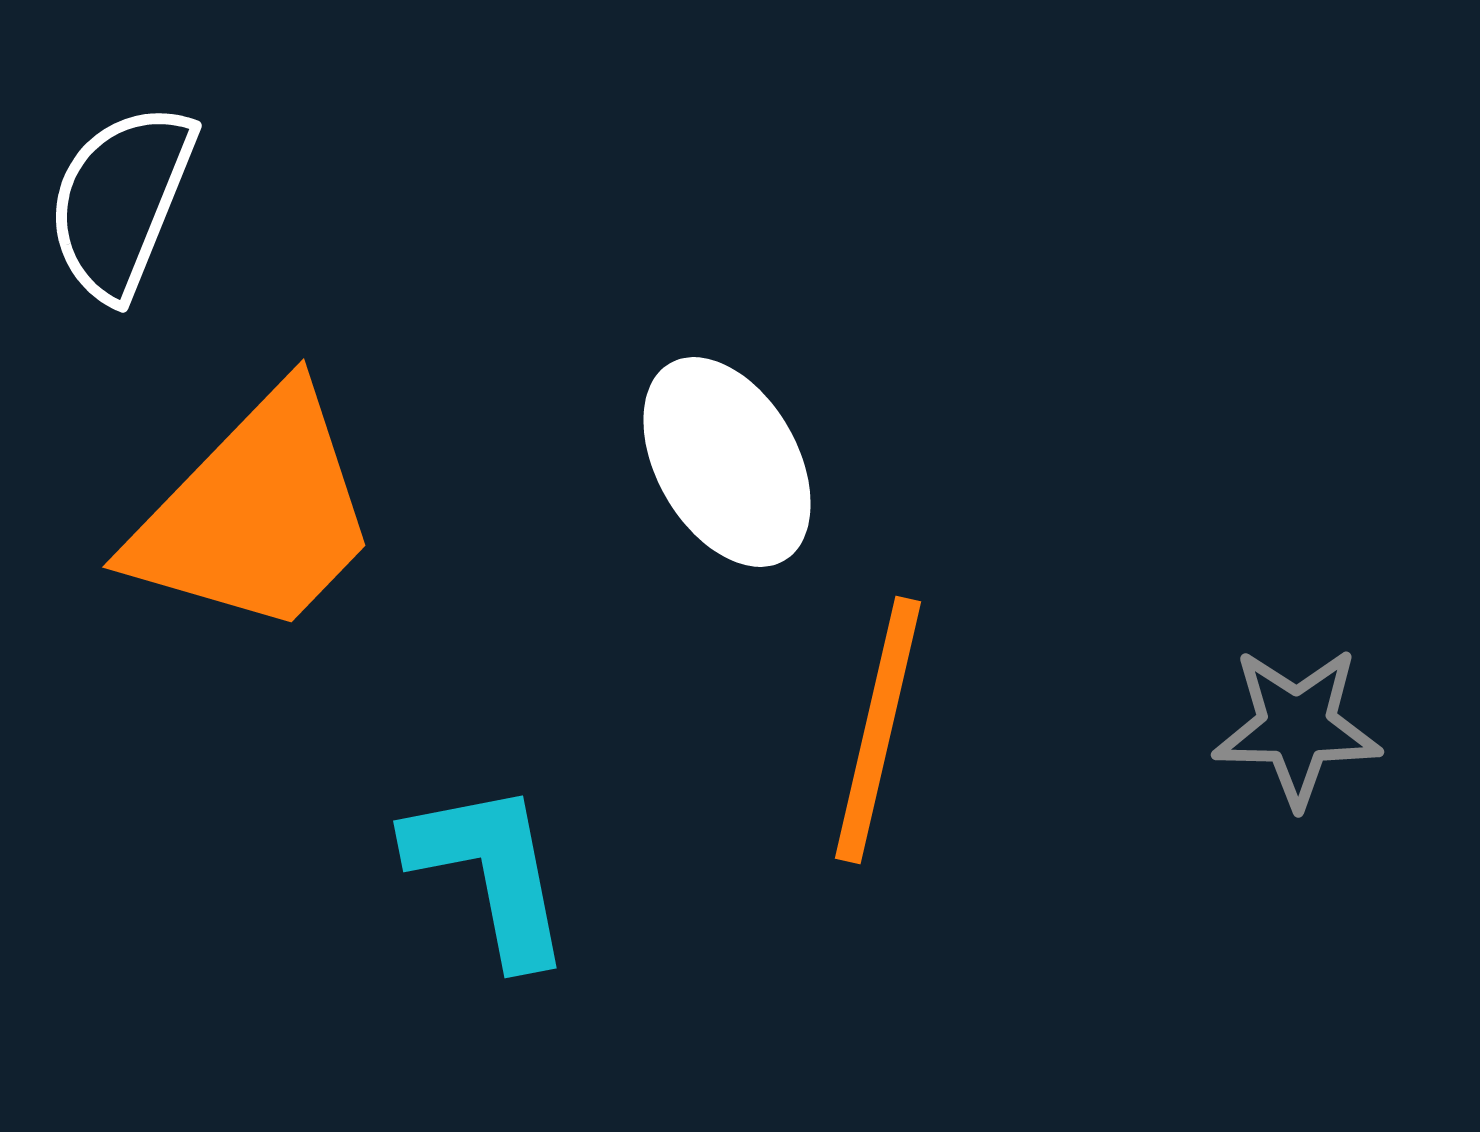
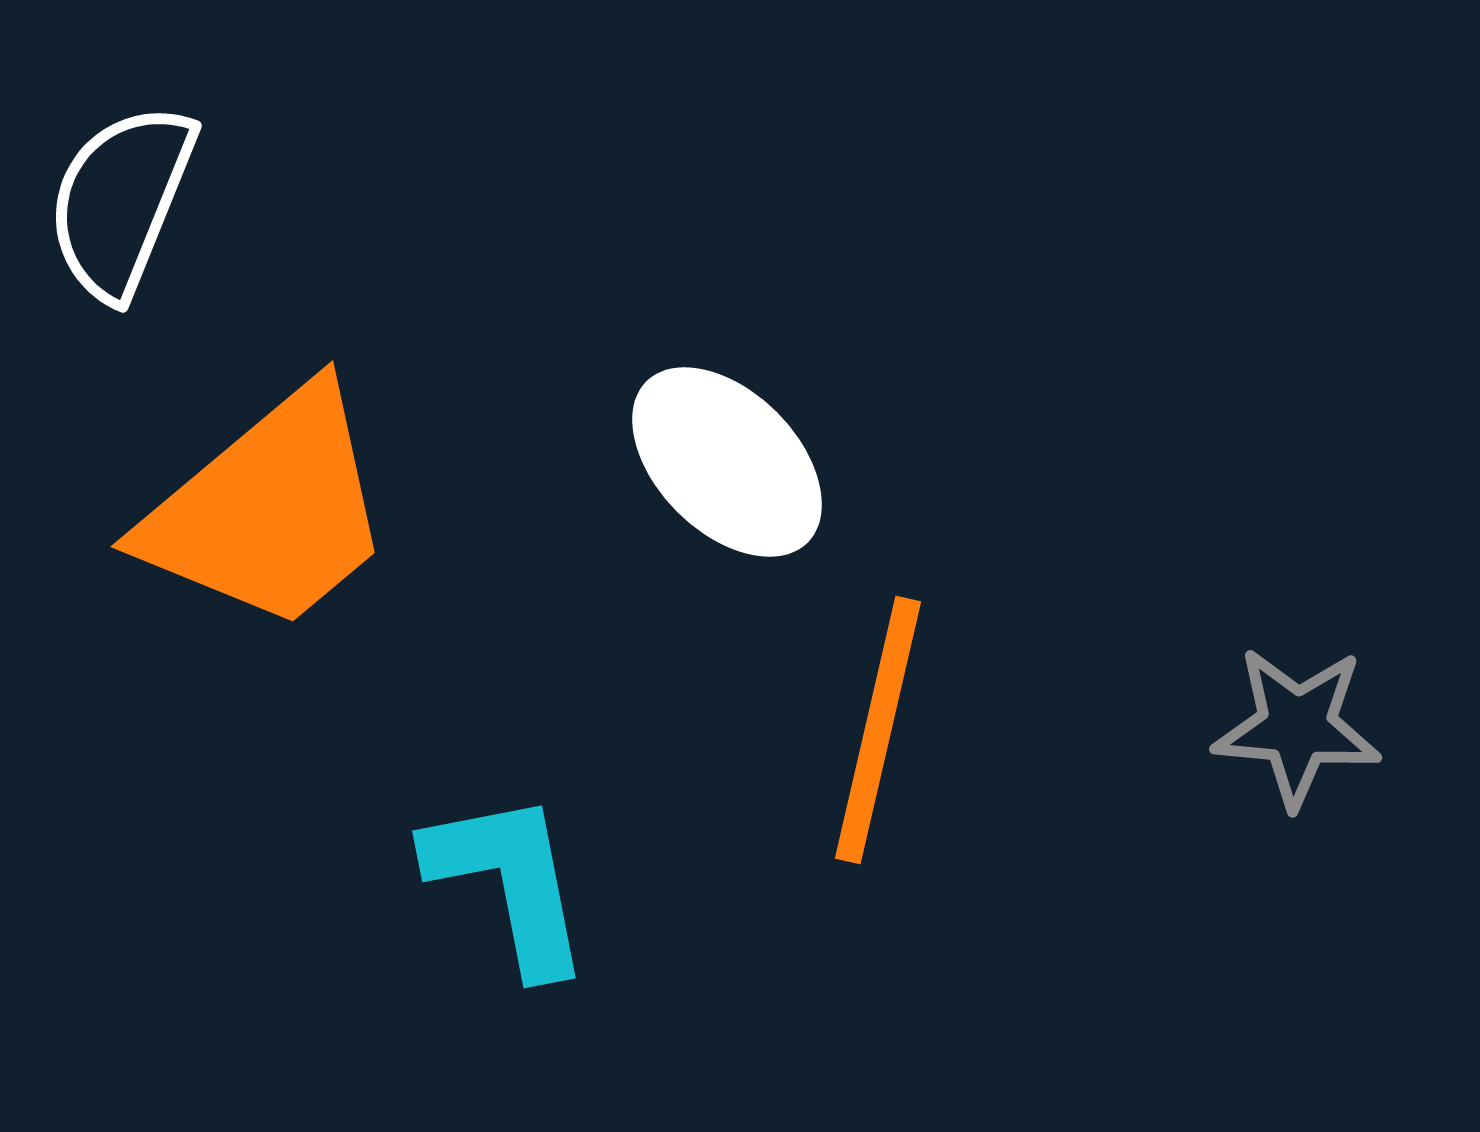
white ellipse: rotated 15 degrees counterclockwise
orange trapezoid: moved 13 px right, 4 px up; rotated 6 degrees clockwise
gray star: rotated 4 degrees clockwise
cyan L-shape: moved 19 px right, 10 px down
